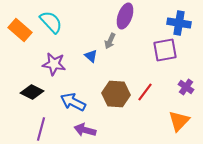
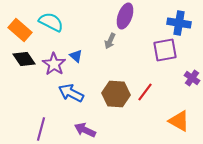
cyan semicircle: rotated 20 degrees counterclockwise
blue triangle: moved 15 px left
purple star: rotated 25 degrees clockwise
purple cross: moved 6 px right, 9 px up
black diamond: moved 8 px left, 33 px up; rotated 30 degrees clockwise
blue arrow: moved 2 px left, 9 px up
orange triangle: rotated 45 degrees counterclockwise
purple arrow: rotated 10 degrees clockwise
